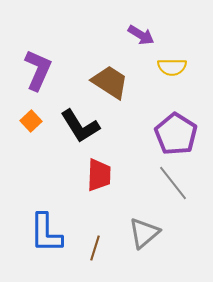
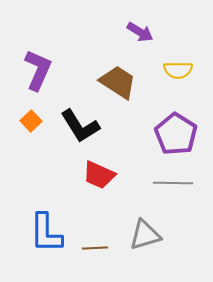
purple arrow: moved 1 px left, 3 px up
yellow semicircle: moved 6 px right, 3 px down
brown trapezoid: moved 8 px right
red trapezoid: rotated 112 degrees clockwise
gray line: rotated 51 degrees counterclockwise
gray triangle: moved 1 px right, 2 px down; rotated 24 degrees clockwise
brown line: rotated 70 degrees clockwise
